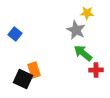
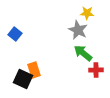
gray star: moved 2 px right
